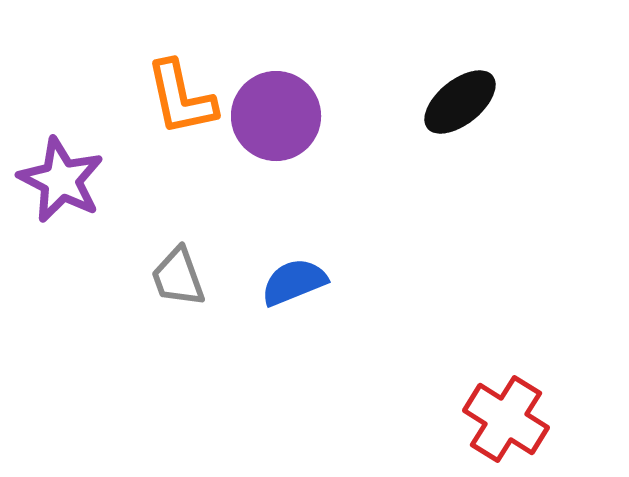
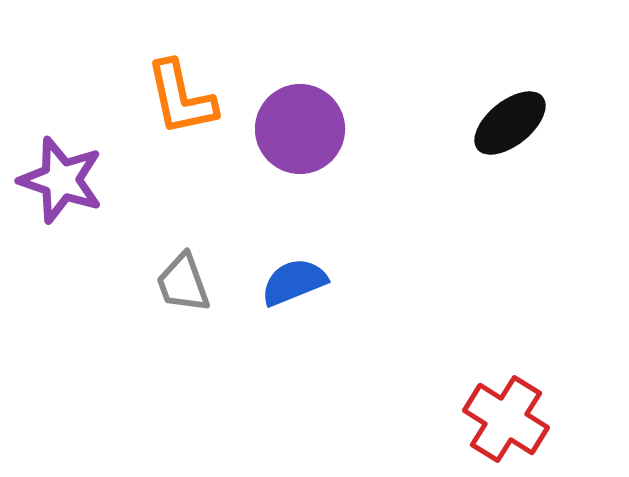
black ellipse: moved 50 px right, 21 px down
purple circle: moved 24 px right, 13 px down
purple star: rotated 8 degrees counterclockwise
gray trapezoid: moved 5 px right, 6 px down
